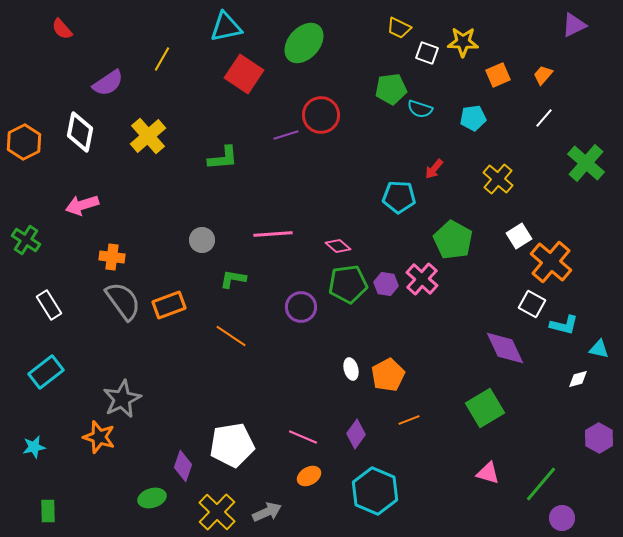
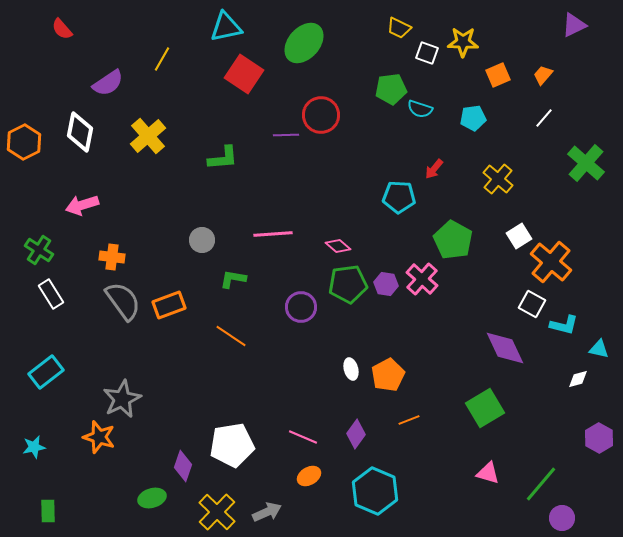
purple line at (286, 135): rotated 15 degrees clockwise
green cross at (26, 240): moved 13 px right, 10 px down
white rectangle at (49, 305): moved 2 px right, 11 px up
